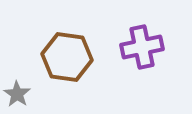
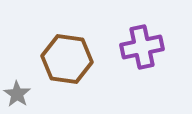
brown hexagon: moved 2 px down
